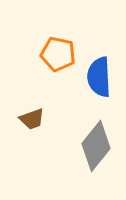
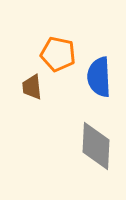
brown trapezoid: moved 32 px up; rotated 104 degrees clockwise
gray diamond: rotated 36 degrees counterclockwise
